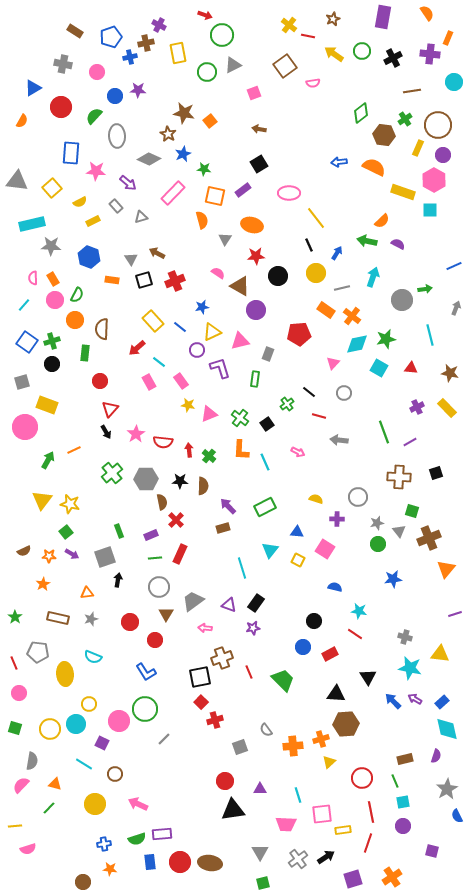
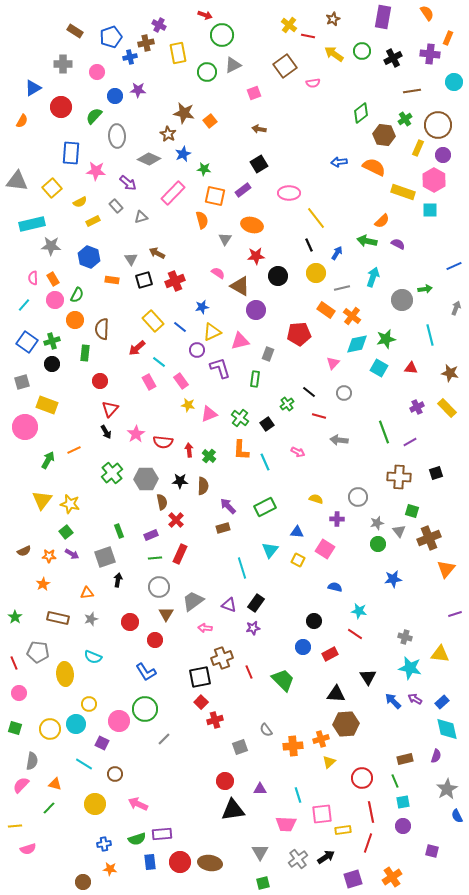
gray cross at (63, 64): rotated 12 degrees counterclockwise
